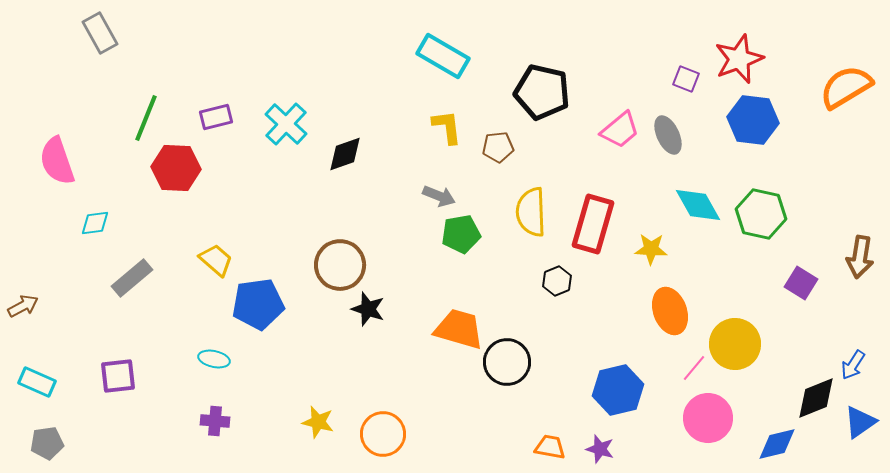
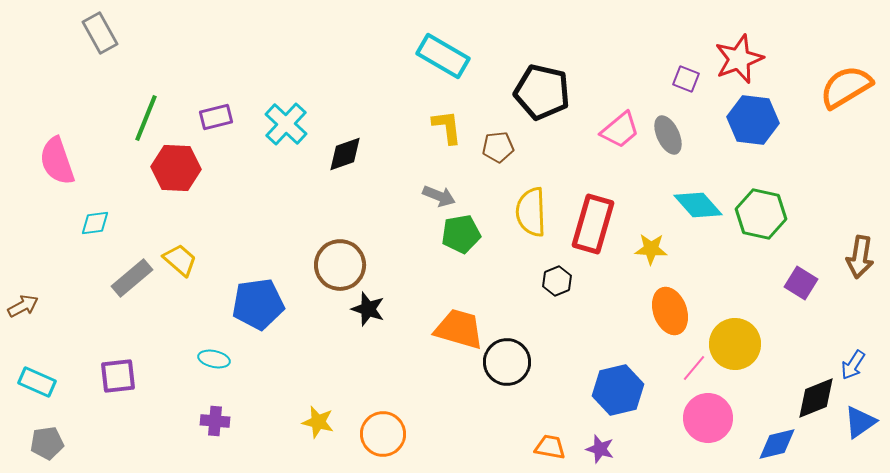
cyan diamond at (698, 205): rotated 12 degrees counterclockwise
yellow trapezoid at (216, 260): moved 36 px left
